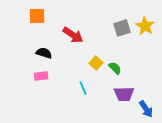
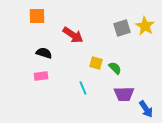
yellow square: rotated 24 degrees counterclockwise
